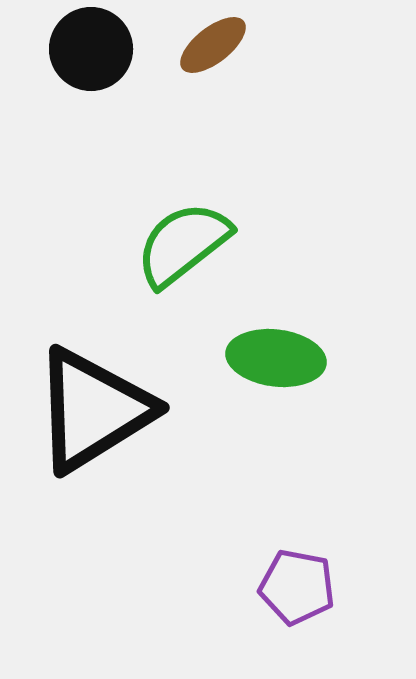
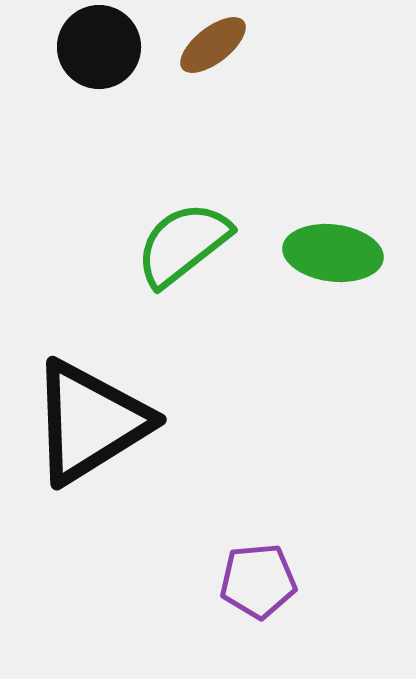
black circle: moved 8 px right, 2 px up
green ellipse: moved 57 px right, 105 px up
black triangle: moved 3 px left, 12 px down
purple pentagon: moved 39 px left, 6 px up; rotated 16 degrees counterclockwise
